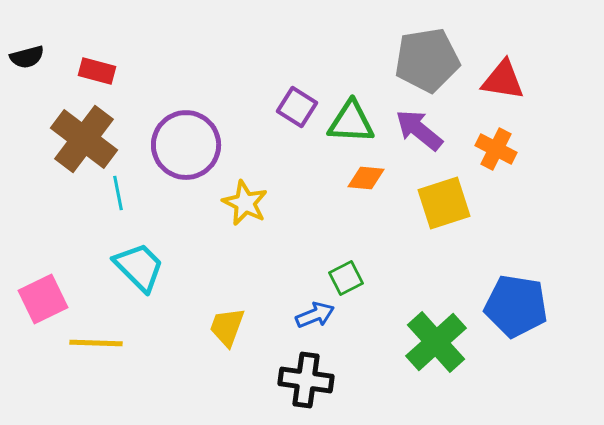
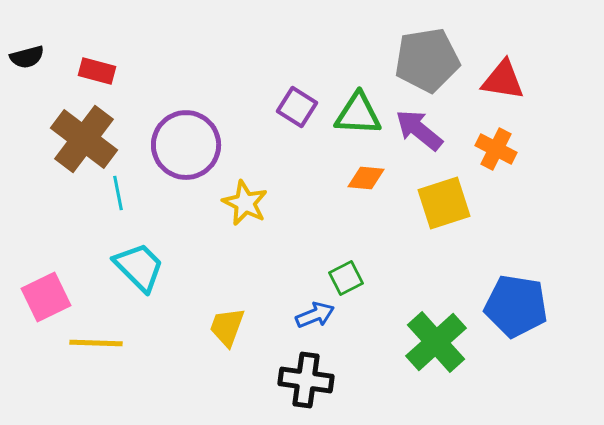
green triangle: moved 7 px right, 8 px up
pink square: moved 3 px right, 2 px up
